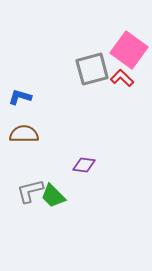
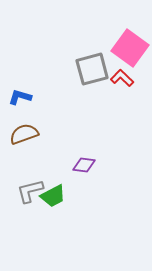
pink square: moved 1 px right, 2 px up
brown semicircle: rotated 20 degrees counterclockwise
green trapezoid: rotated 72 degrees counterclockwise
